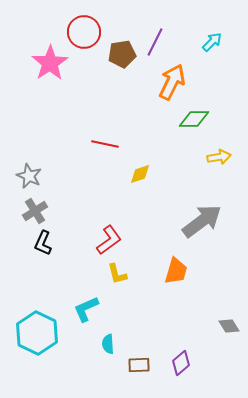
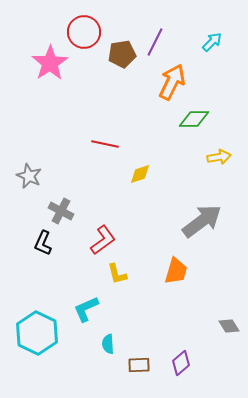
gray cross: moved 26 px right; rotated 30 degrees counterclockwise
red L-shape: moved 6 px left
